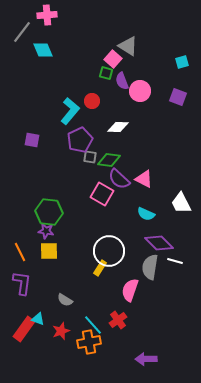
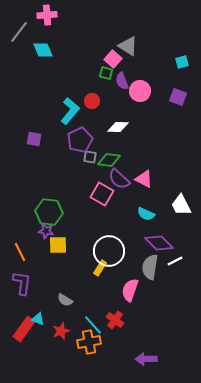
gray line at (22, 32): moved 3 px left
purple square at (32, 140): moved 2 px right, 1 px up
white trapezoid at (181, 203): moved 2 px down
yellow square at (49, 251): moved 9 px right, 6 px up
white line at (175, 261): rotated 42 degrees counterclockwise
red cross at (118, 320): moved 3 px left; rotated 18 degrees counterclockwise
